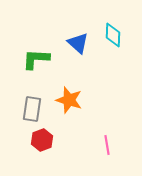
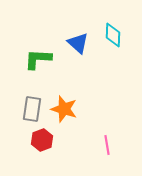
green L-shape: moved 2 px right
orange star: moved 5 px left, 9 px down
